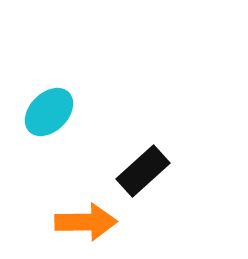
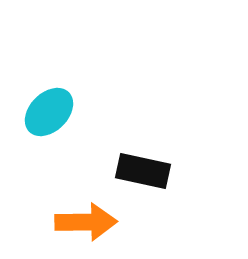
black rectangle: rotated 54 degrees clockwise
